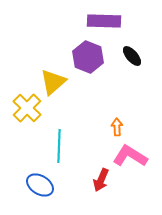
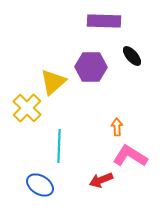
purple hexagon: moved 3 px right, 10 px down; rotated 20 degrees counterclockwise
red arrow: rotated 45 degrees clockwise
